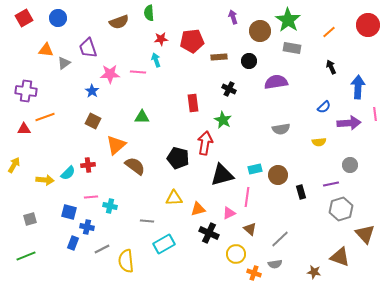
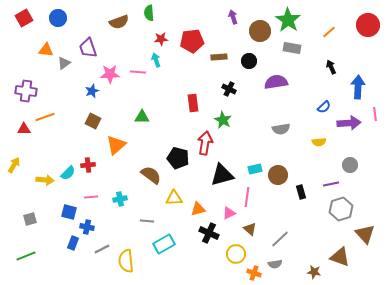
blue star at (92, 91): rotated 16 degrees clockwise
brown semicircle at (135, 166): moved 16 px right, 9 px down
cyan cross at (110, 206): moved 10 px right, 7 px up; rotated 24 degrees counterclockwise
